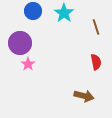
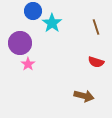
cyan star: moved 12 px left, 10 px down
red semicircle: rotated 119 degrees clockwise
